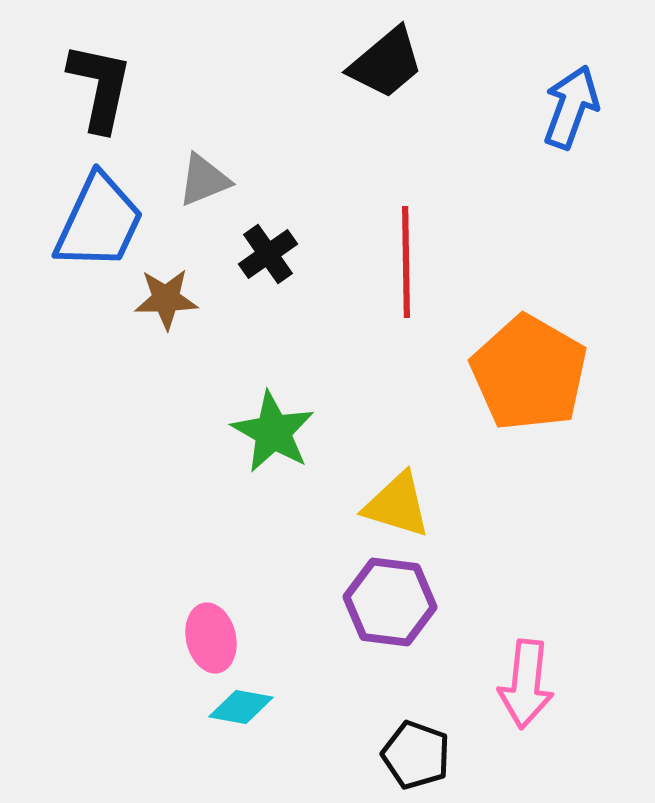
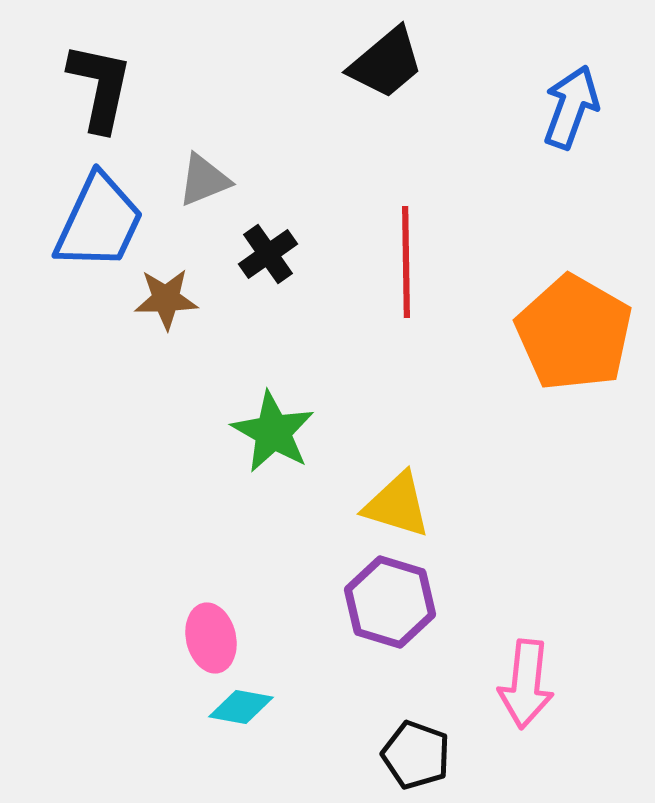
orange pentagon: moved 45 px right, 40 px up
purple hexagon: rotated 10 degrees clockwise
